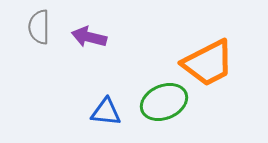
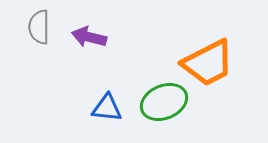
blue triangle: moved 1 px right, 4 px up
